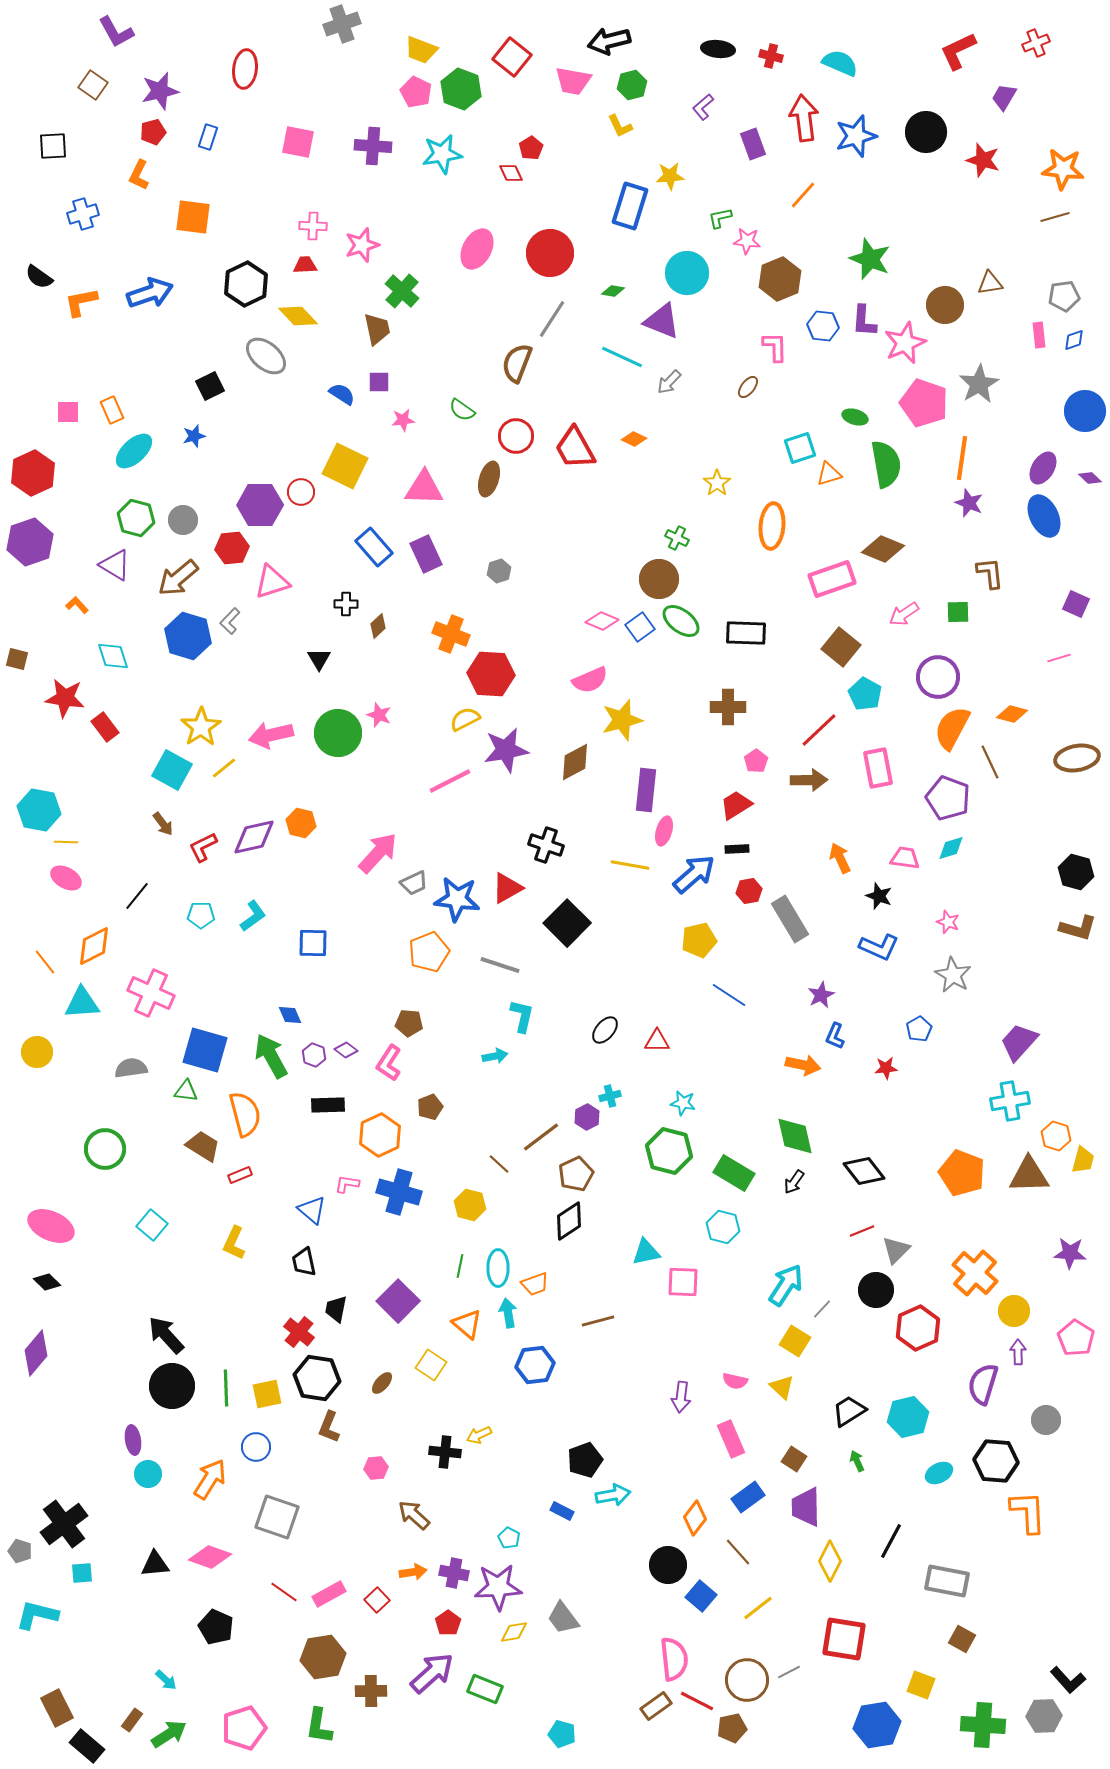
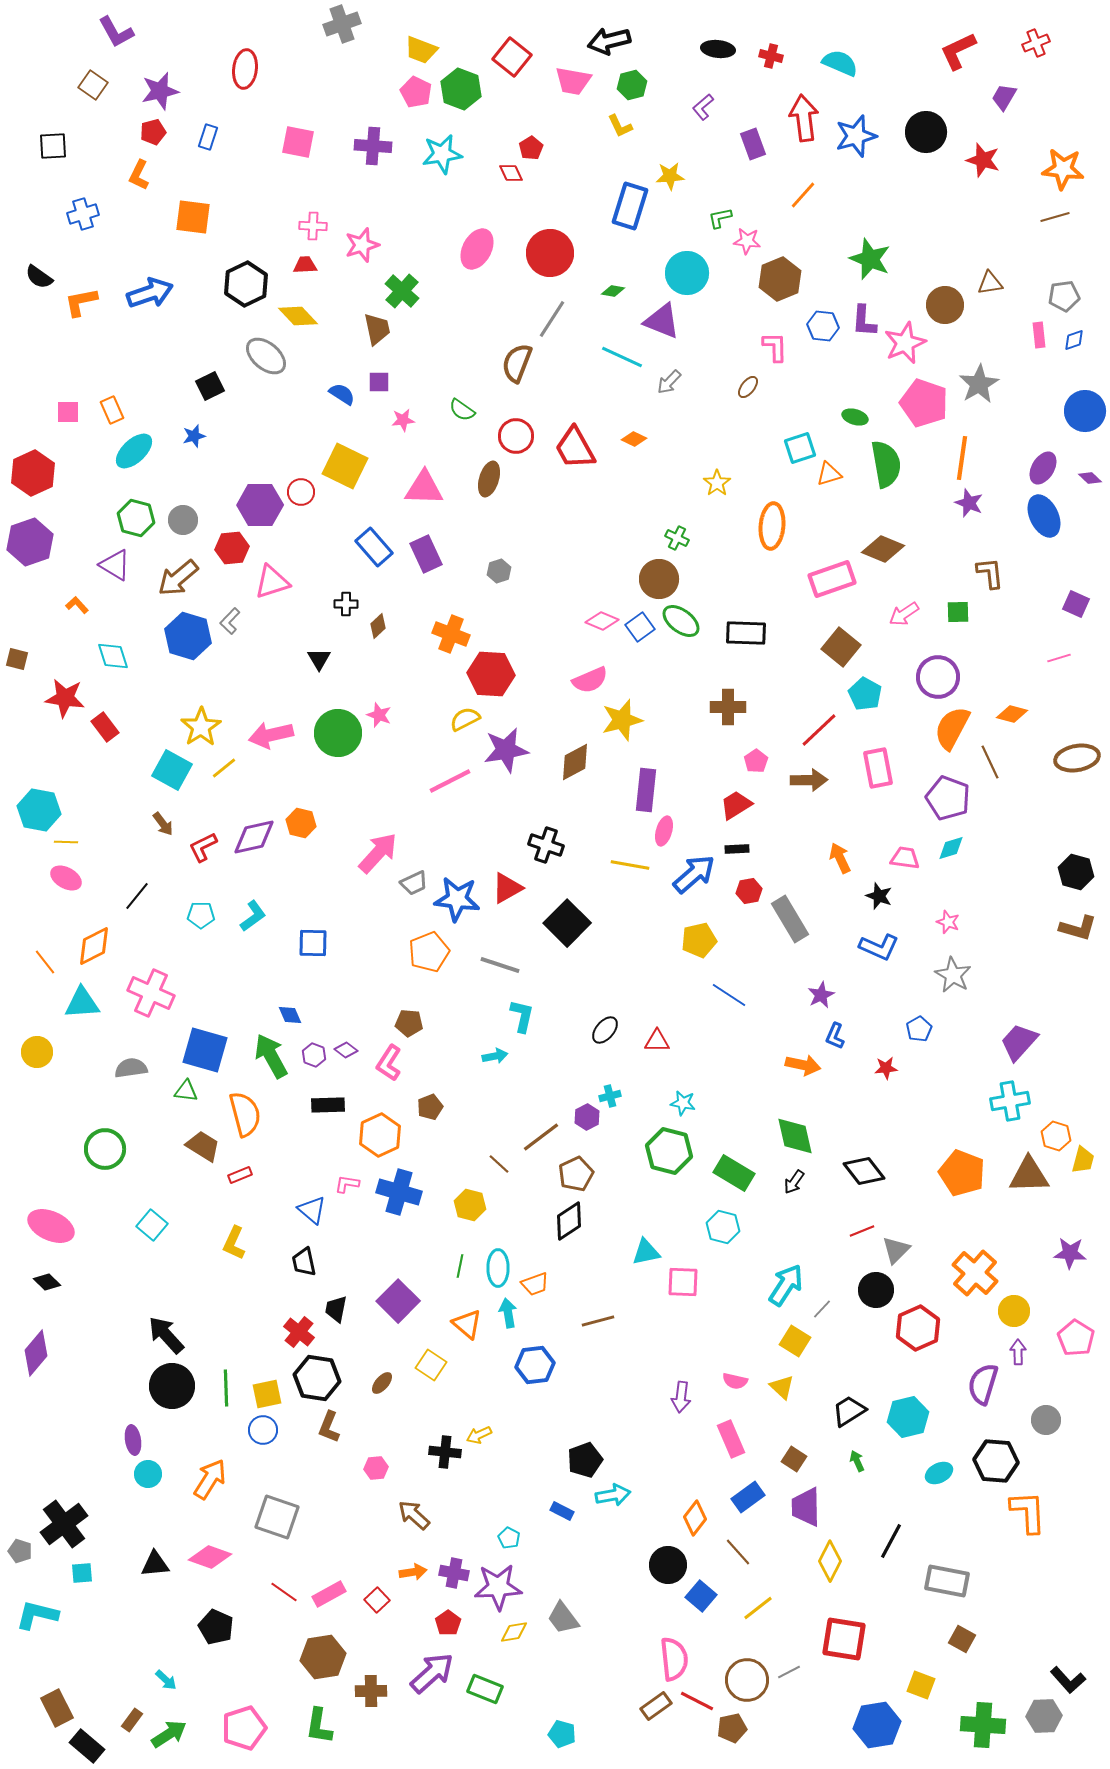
blue circle at (256, 1447): moved 7 px right, 17 px up
